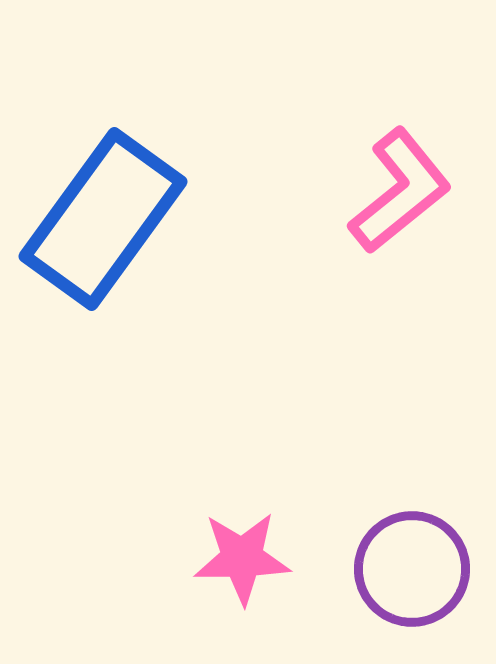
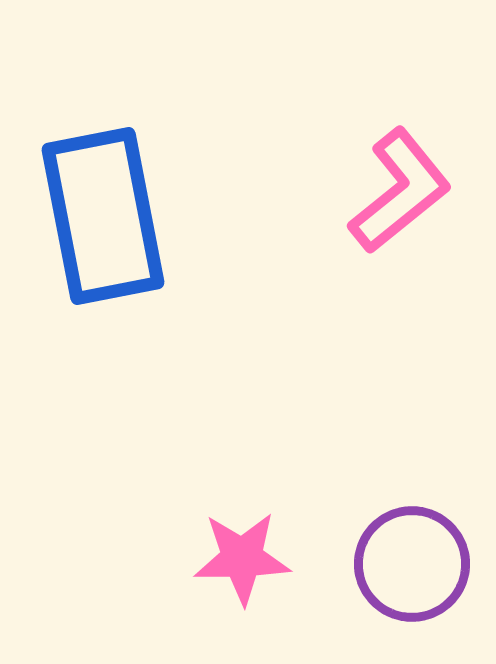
blue rectangle: moved 3 px up; rotated 47 degrees counterclockwise
purple circle: moved 5 px up
